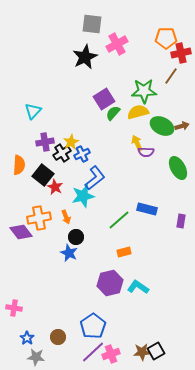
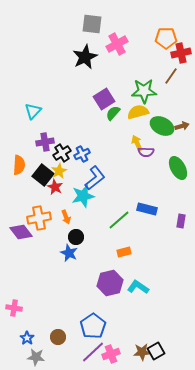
yellow star at (71, 142): moved 12 px left, 29 px down
